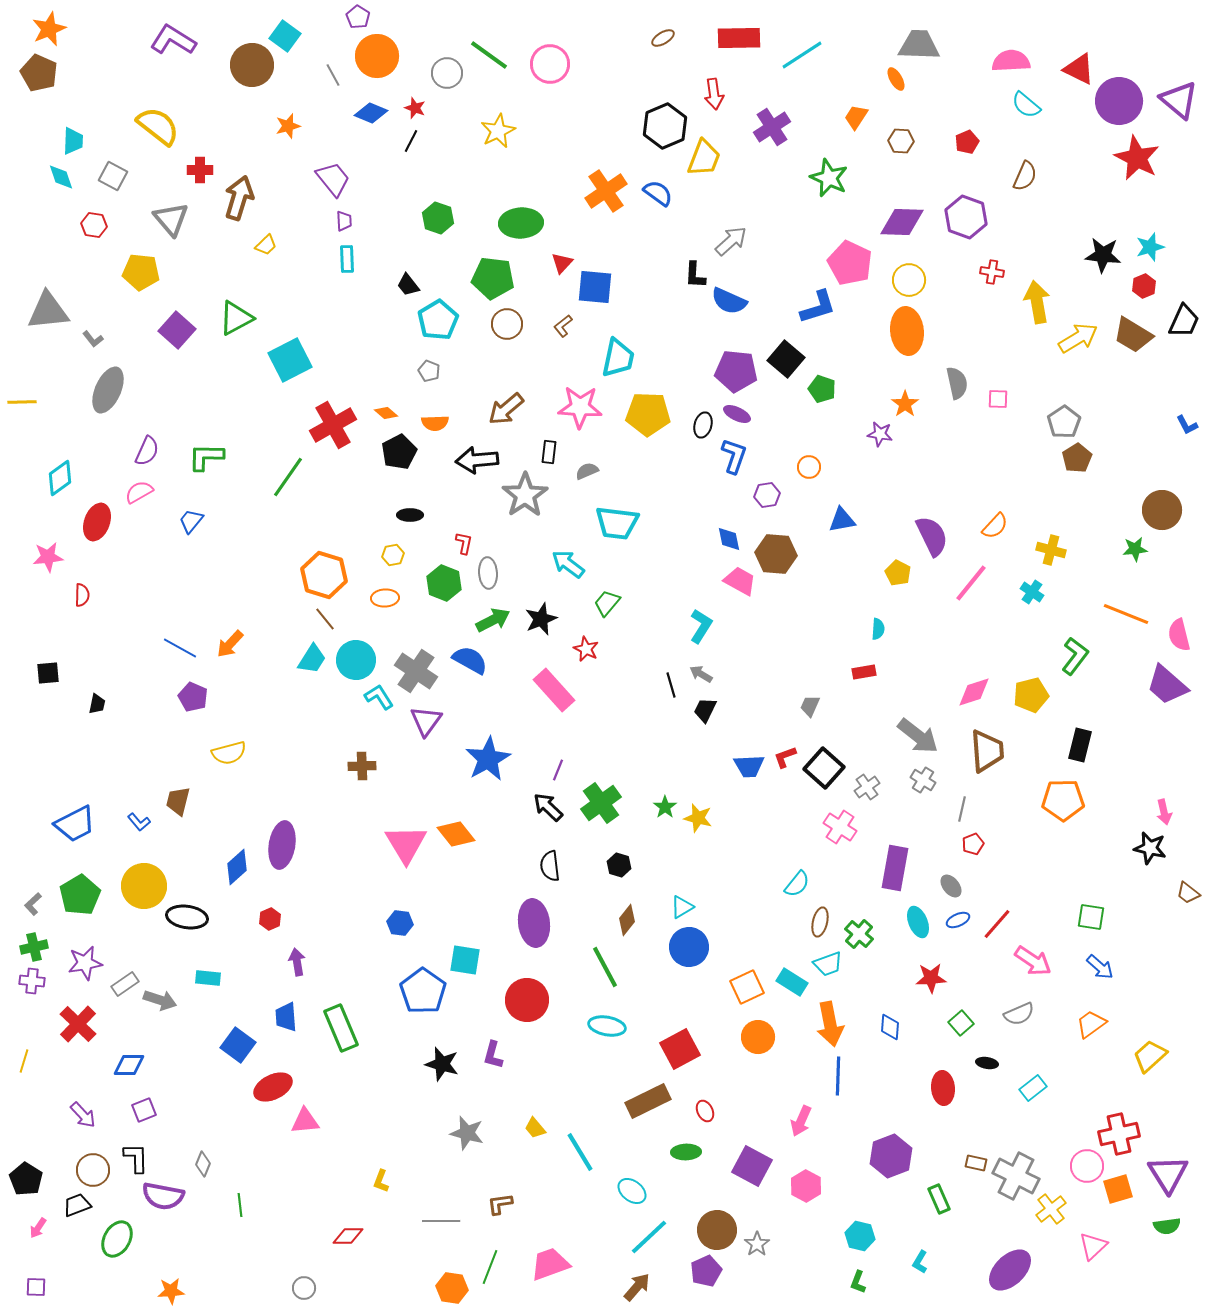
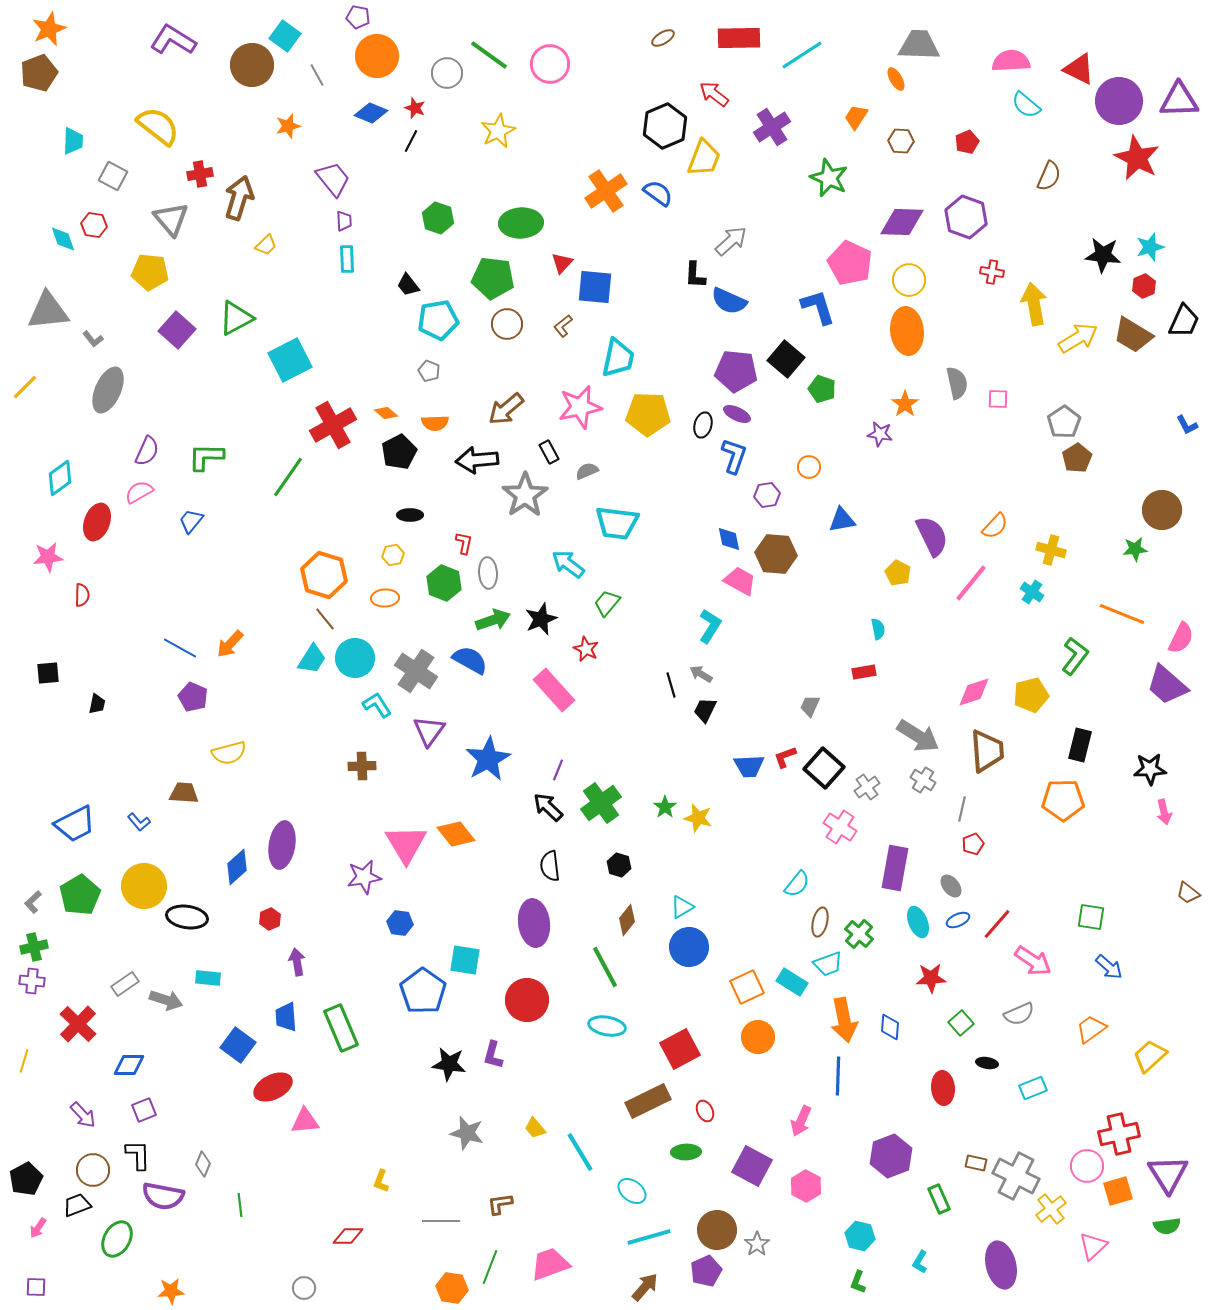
purple pentagon at (358, 17): rotated 20 degrees counterclockwise
brown pentagon at (39, 73): rotated 27 degrees clockwise
gray line at (333, 75): moved 16 px left
red arrow at (714, 94): rotated 136 degrees clockwise
purple triangle at (1179, 100): rotated 42 degrees counterclockwise
red cross at (200, 170): moved 4 px down; rotated 10 degrees counterclockwise
brown semicircle at (1025, 176): moved 24 px right
cyan diamond at (61, 177): moved 2 px right, 62 px down
yellow pentagon at (141, 272): moved 9 px right
yellow arrow at (1037, 302): moved 3 px left, 2 px down
blue L-shape at (818, 307): rotated 90 degrees counterclockwise
cyan pentagon at (438, 320): rotated 21 degrees clockwise
yellow line at (22, 402): moved 3 px right, 15 px up; rotated 44 degrees counterclockwise
pink star at (580, 407): rotated 15 degrees counterclockwise
black rectangle at (549, 452): rotated 35 degrees counterclockwise
orange line at (1126, 614): moved 4 px left
green arrow at (493, 620): rotated 8 degrees clockwise
cyan L-shape at (701, 626): moved 9 px right
cyan semicircle at (878, 629): rotated 15 degrees counterclockwise
pink semicircle at (1179, 635): moved 2 px right, 3 px down; rotated 140 degrees counterclockwise
cyan circle at (356, 660): moved 1 px left, 2 px up
cyan L-shape at (379, 697): moved 2 px left, 8 px down
purple triangle at (426, 721): moved 3 px right, 10 px down
gray arrow at (918, 736): rotated 6 degrees counterclockwise
brown trapezoid at (178, 801): moved 6 px right, 8 px up; rotated 80 degrees clockwise
black star at (1150, 848): moved 79 px up; rotated 16 degrees counterclockwise
gray L-shape at (33, 904): moved 2 px up
purple star at (85, 963): moved 279 px right, 86 px up
blue arrow at (1100, 967): moved 9 px right
gray arrow at (160, 1000): moved 6 px right
orange arrow at (830, 1024): moved 14 px right, 4 px up
orange trapezoid at (1091, 1024): moved 5 px down
black star at (442, 1064): moved 7 px right; rotated 8 degrees counterclockwise
cyan rectangle at (1033, 1088): rotated 16 degrees clockwise
black L-shape at (136, 1158): moved 2 px right, 3 px up
black pentagon at (26, 1179): rotated 12 degrees clockwise
orange square at (1118, 1189): moved 2 px down
cyan line at (649, 1237): rotated 27 degrees clockwise
purple ellipse at (1010, 1270): moved 9 px left, 5 px up; rotated 60 degrees counterclockwise
brown arrow at (637, 1287): moved 8 px right
